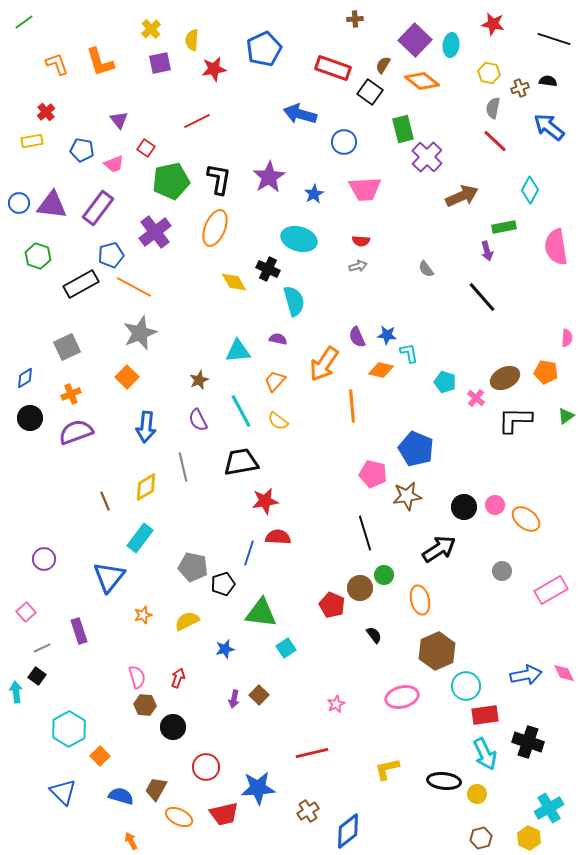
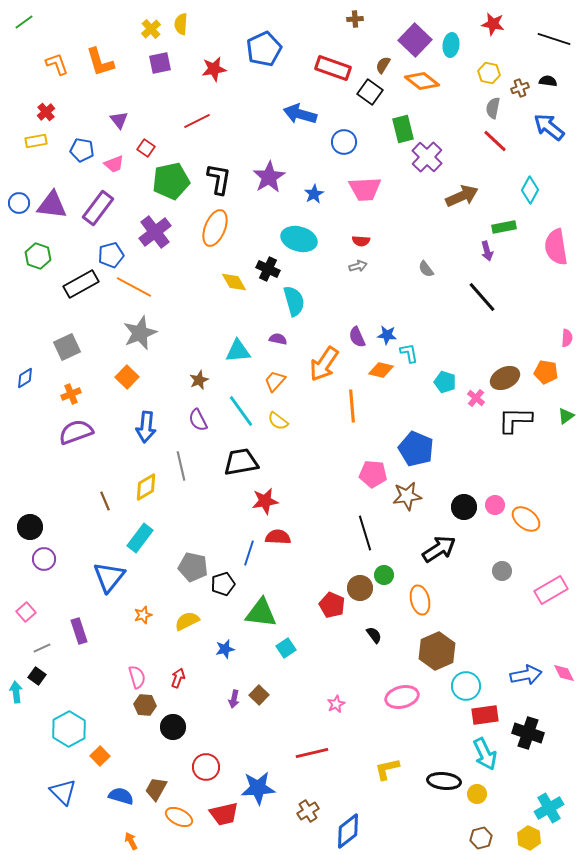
yellow semicircle at (192, 40): moved 11 px left, 16 px up
yellow rectangle at (32, 141): moved 4 px right
cyan line at (241, 411): rotated 8 degrees counterclockwise
black circle at (30, 418): moved 109 px down
gray line at (183, 467): moved 2 px left, 1 px up
pink pentagon at (373, 474): rotated 8 degrees counterclockwise
black cross at (528, 742): moved 9 px up
